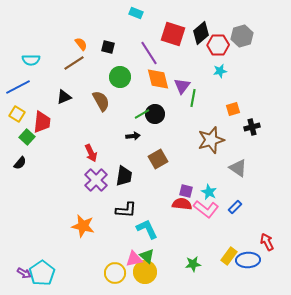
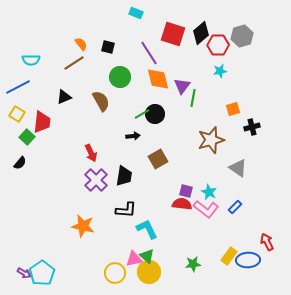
yellow circle at (145, 272): moved 4 px right
